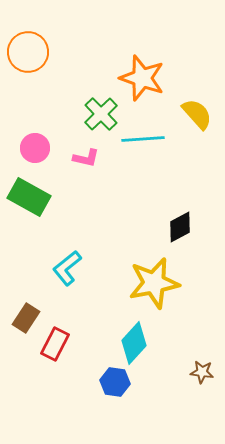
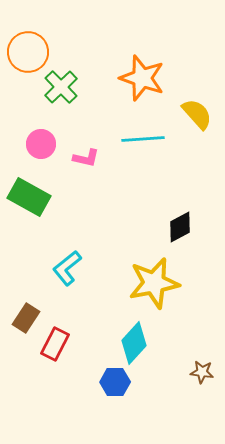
green cross: moved 40 px left, 27 px up
pink circle: moved 6 px right, 4 px up
blue hexagon: rotated 8 degrees counterclockwise
